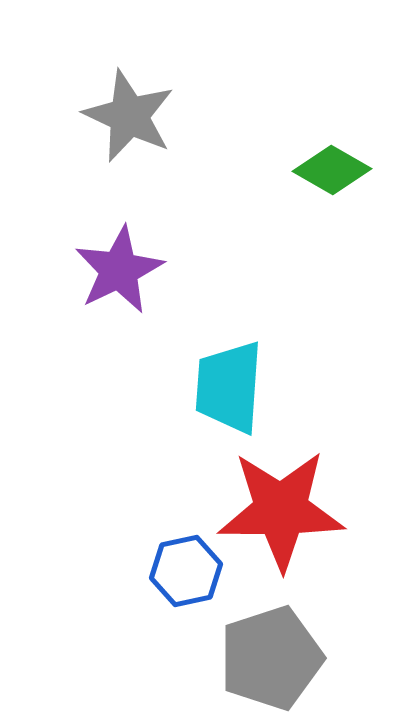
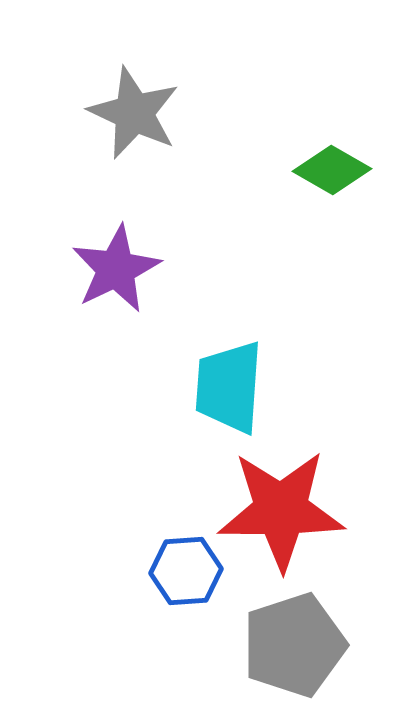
gray star: moved 5 px right, 3 px up
purple star: moved 3 px left, 1 px up
blue hexagon: rotated 8 degrees clockwise
gray pentagon: moved 23 px right, 13 px up
